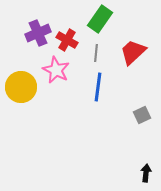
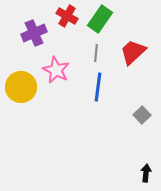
purple cross: moved 4 px left
red cross: moved 24 px up
gray square: rotated 18 degrees counterclockwise
